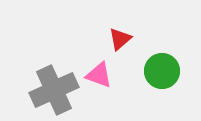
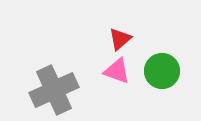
pink triangle: moved 18 px right, 4 px up
